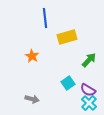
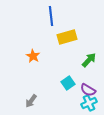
blue line: moved 6 px right, 2 px up
orange star: moved 1 px right
gray arrow: moved 1 px left, 2 px down; rotated 112 degrees clockwise
cyan cross: rotated 21 degrees clockwise
